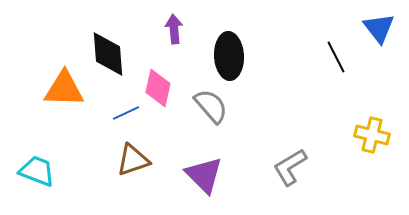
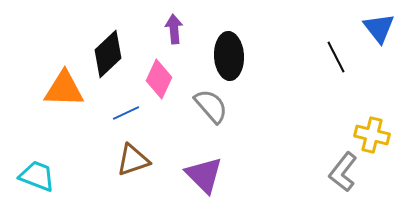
black diamond: rotated 51 degrees clockwise
pink diamond: moved 1 px right, 9 px up; rotated 12 degrees clockwise
gray L-shape: moved 53 px right, 5 px down; rotated 21 degrees counterclockwise
cyan trapezoid: moved 5 px down
